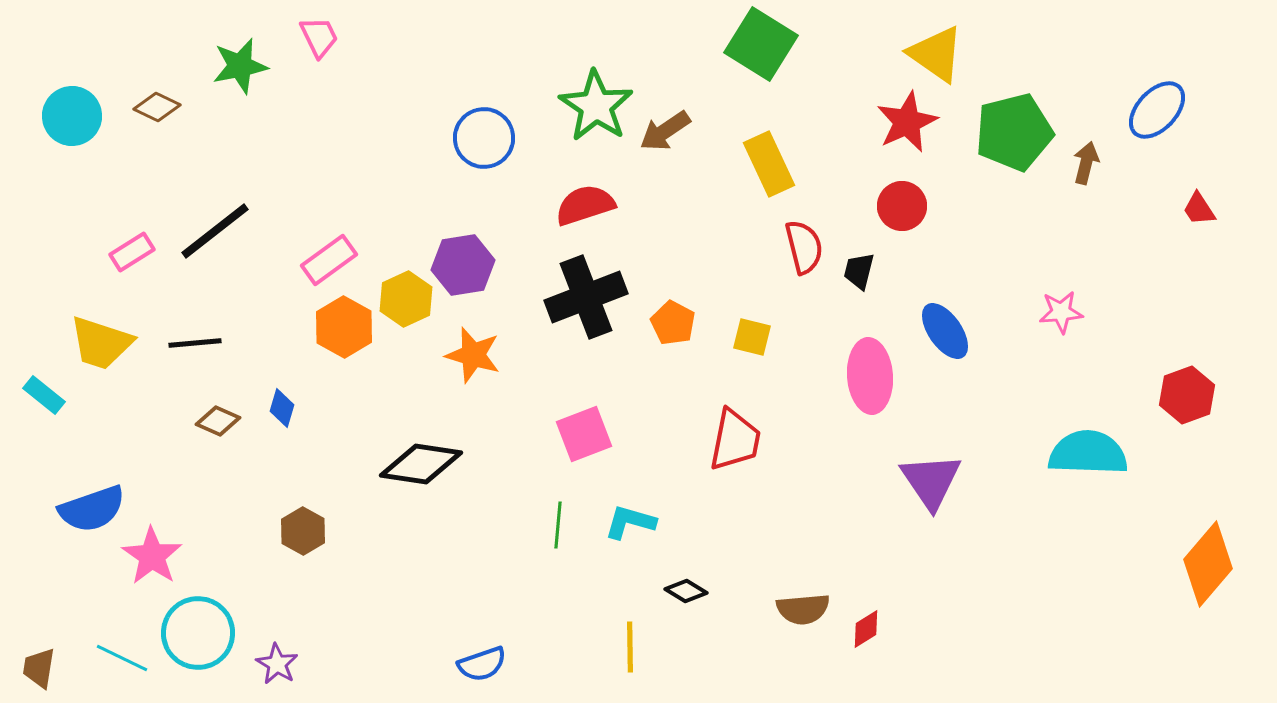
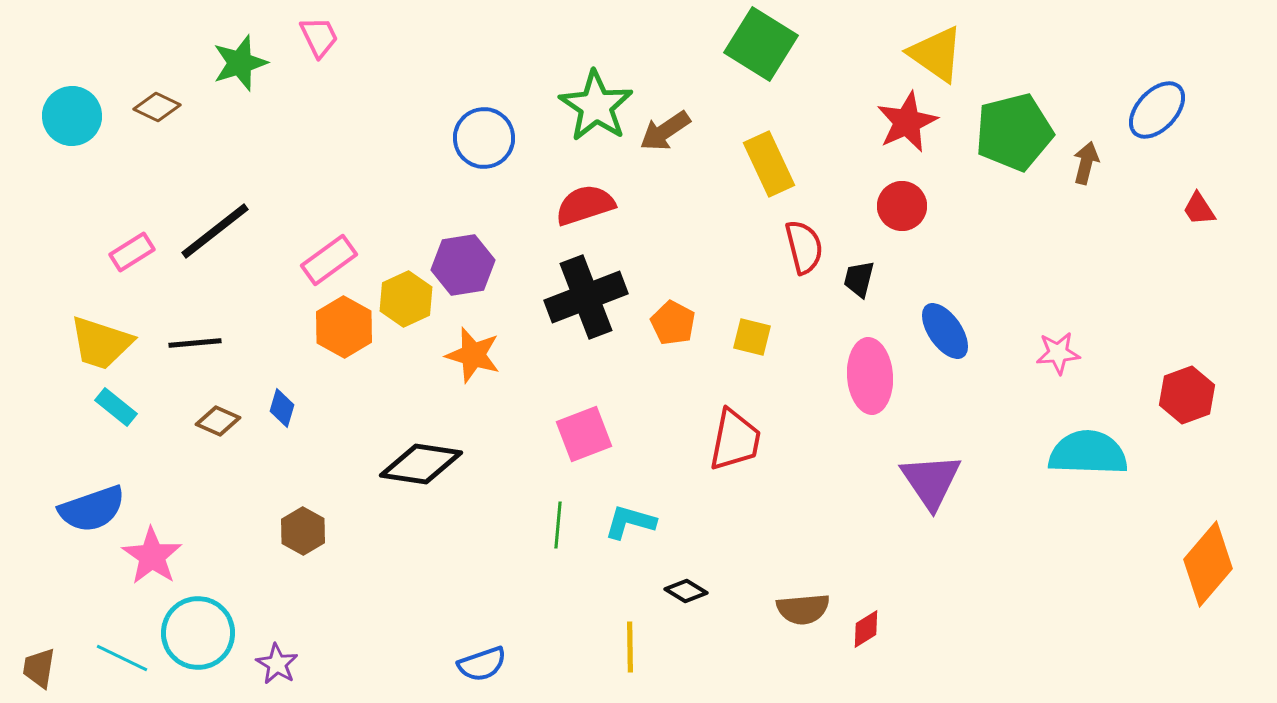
green star at (240, 66): moved 3 px up; rotated 6 degrees counterclockwise
black trapezoid at (859, 271): moved 8 px down
pink star at (1061, 312): moved 3 px left, 41 px down
cyan rectangle at (44, 395): moved 72 px right, 12 px down
